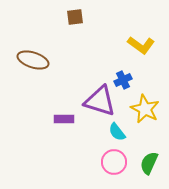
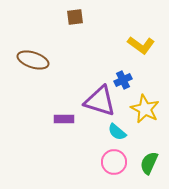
cyan semicircle: rotated 12 degrees counterclockwise
